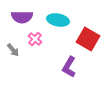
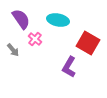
purple semicircle: moved 1 px left, 2 px down; rotated 125 degrees counterclockwise
red square: moved 4 px down
